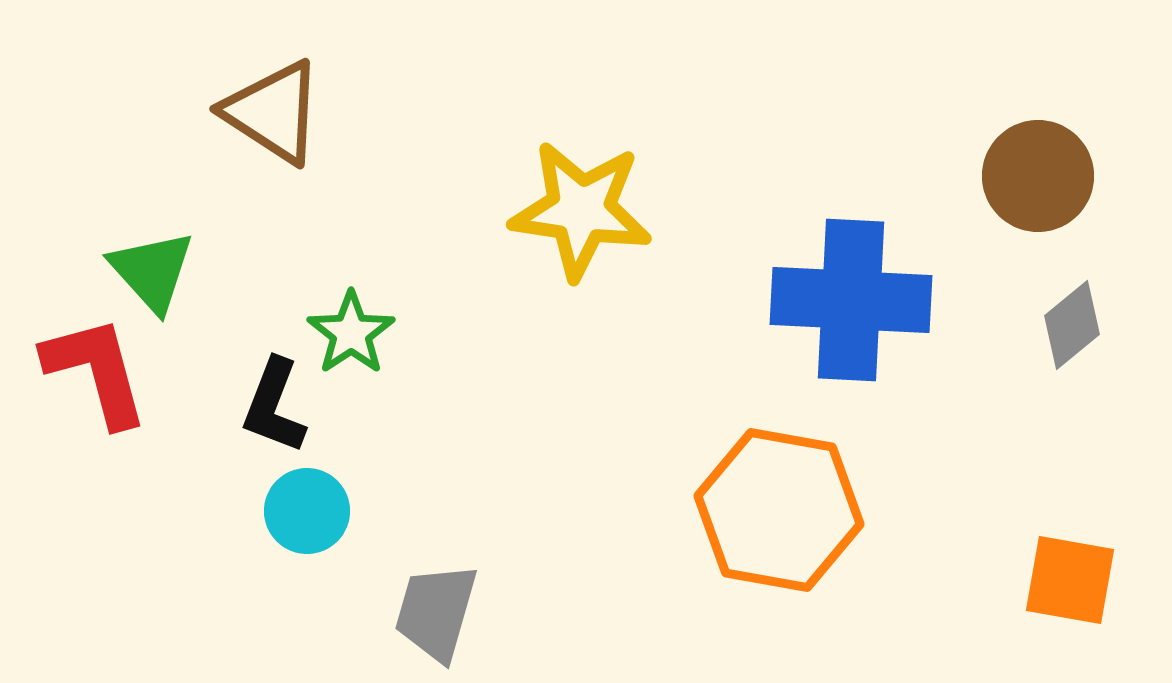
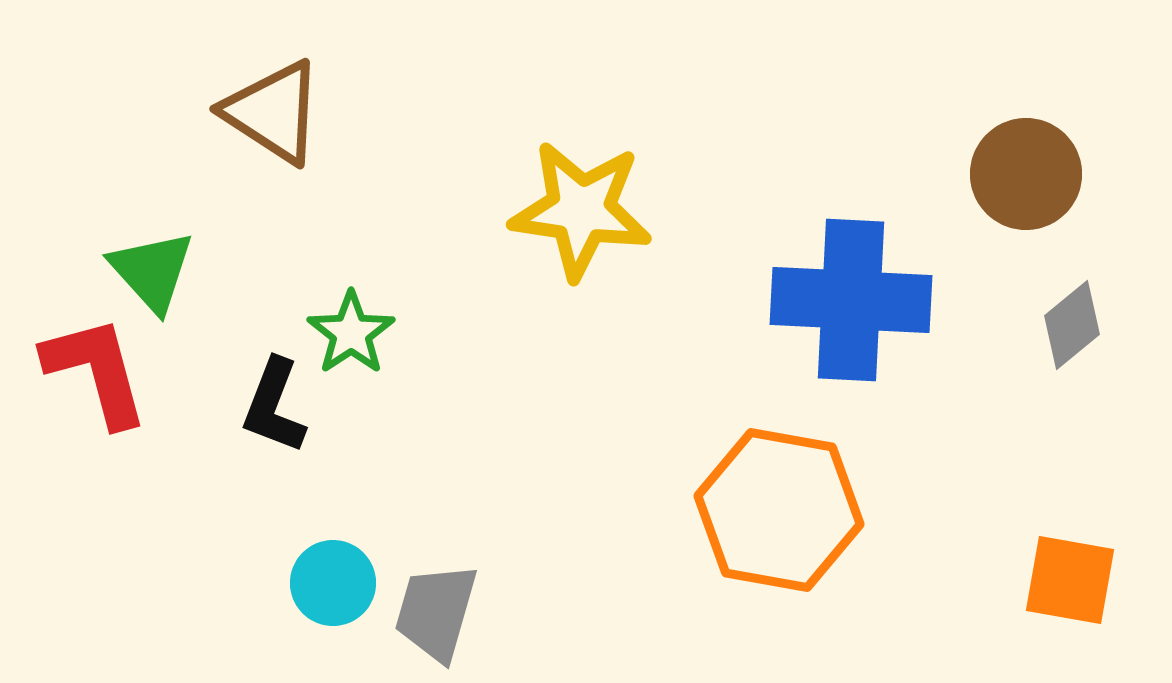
brown circle: moved 12 px left, 2 px up
cyan circle: moved 26 px right, 72 px down
